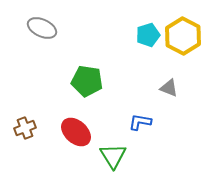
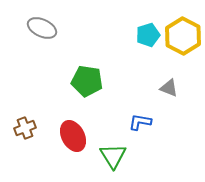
red ellipse: moved 3 px left, 4 px down; rotated 20 degrees clockwise
